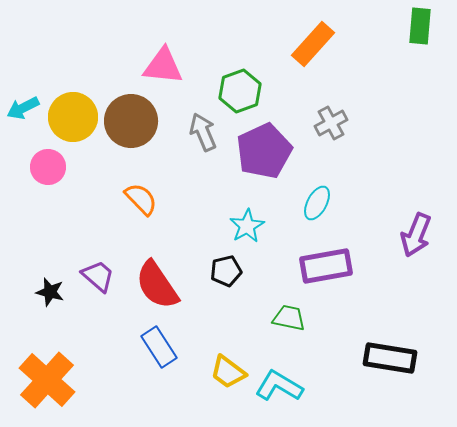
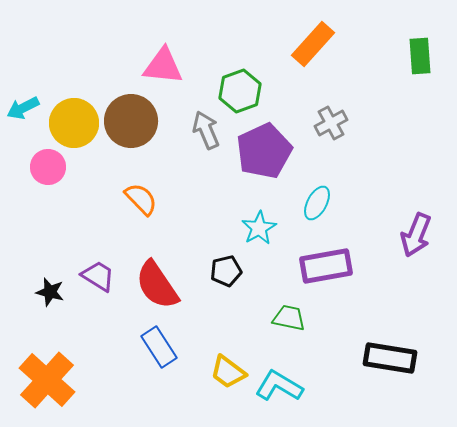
green rectangle: moved 30 px down; rotated 9 degrees counterclockwise
yellow circle: moved 1 px right, 6 px down
gray arrow: moved 3 px right, 2 px up
cyan star: moved 12 px right, 2 px down
purple trapezoid: rotated 9 degrees counterclockwise
